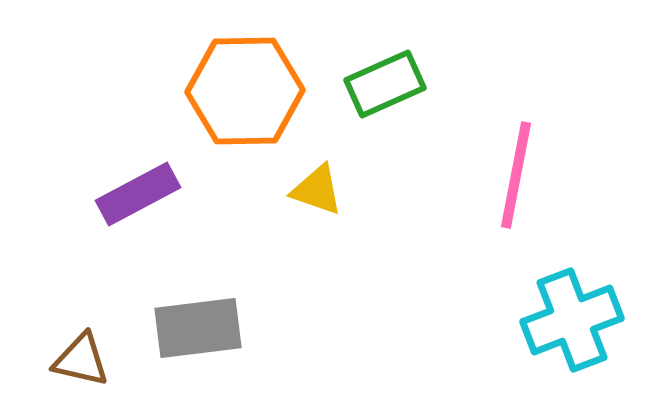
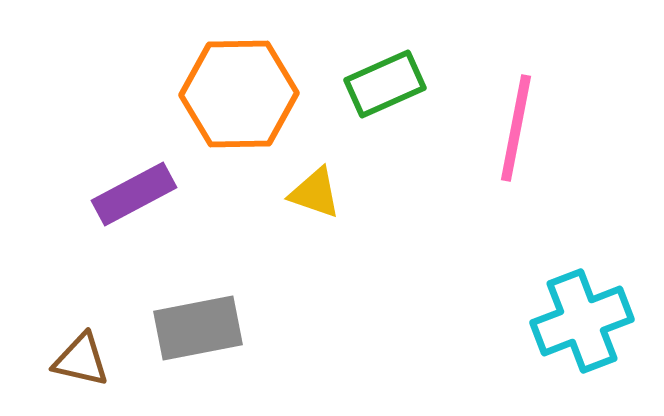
orange hexagon: moved 6 px left, 3 px down
pink line: moved 47 px up
yellow triangle: moved 2 px left, 3 px down
purple rectangle: moved 4 px left
cyan cross: moved 10 px right, 1 px down
gray rectangle: rotated 4 degrees counterclockwise
